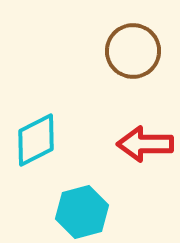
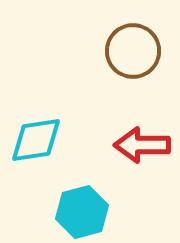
cyan diamond: rotated 18 degrees clockwise
red arrow: moved 3 px left, 1 px down
